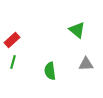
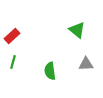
red rectangle: moved 4 px up
